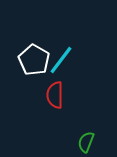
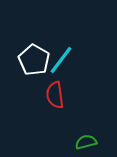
red semicircle: rotated 8 degrees counterclockwise
green semicircle: rotated 55 degrees clockwise
